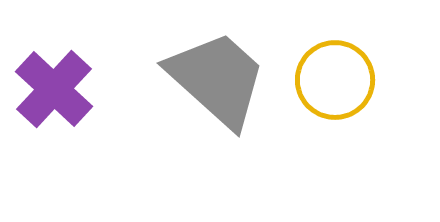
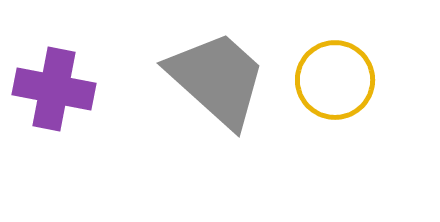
purple cross: rotated 32 degrees counterclockwise
